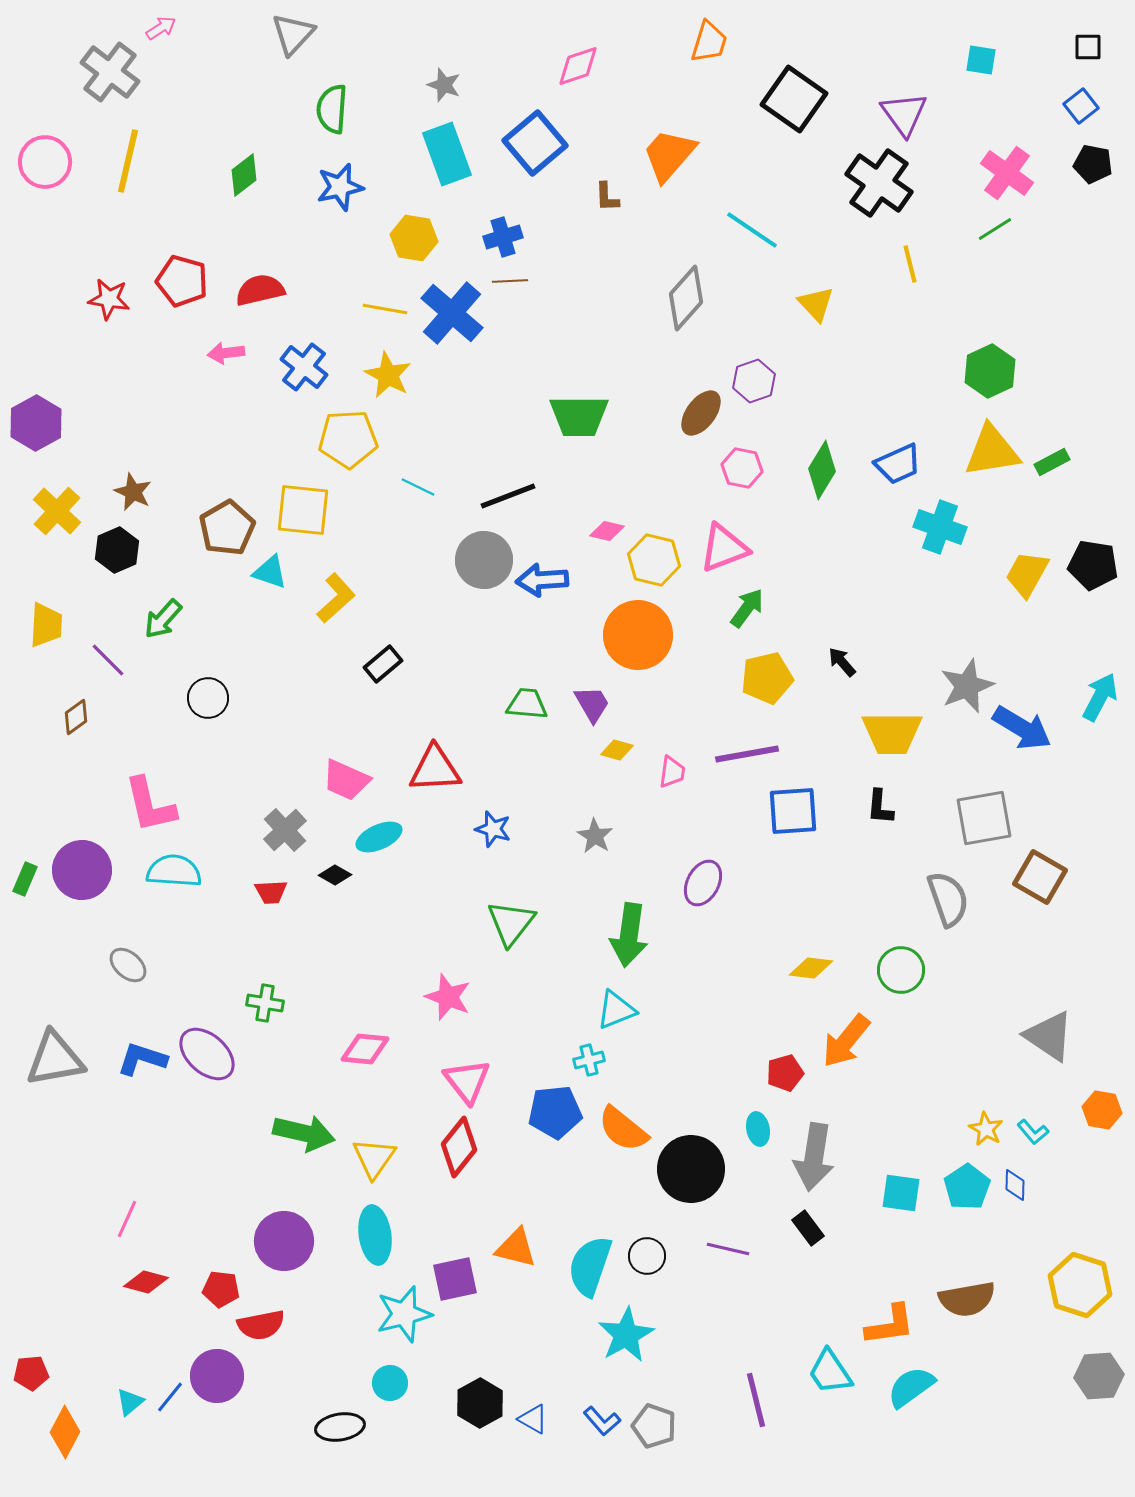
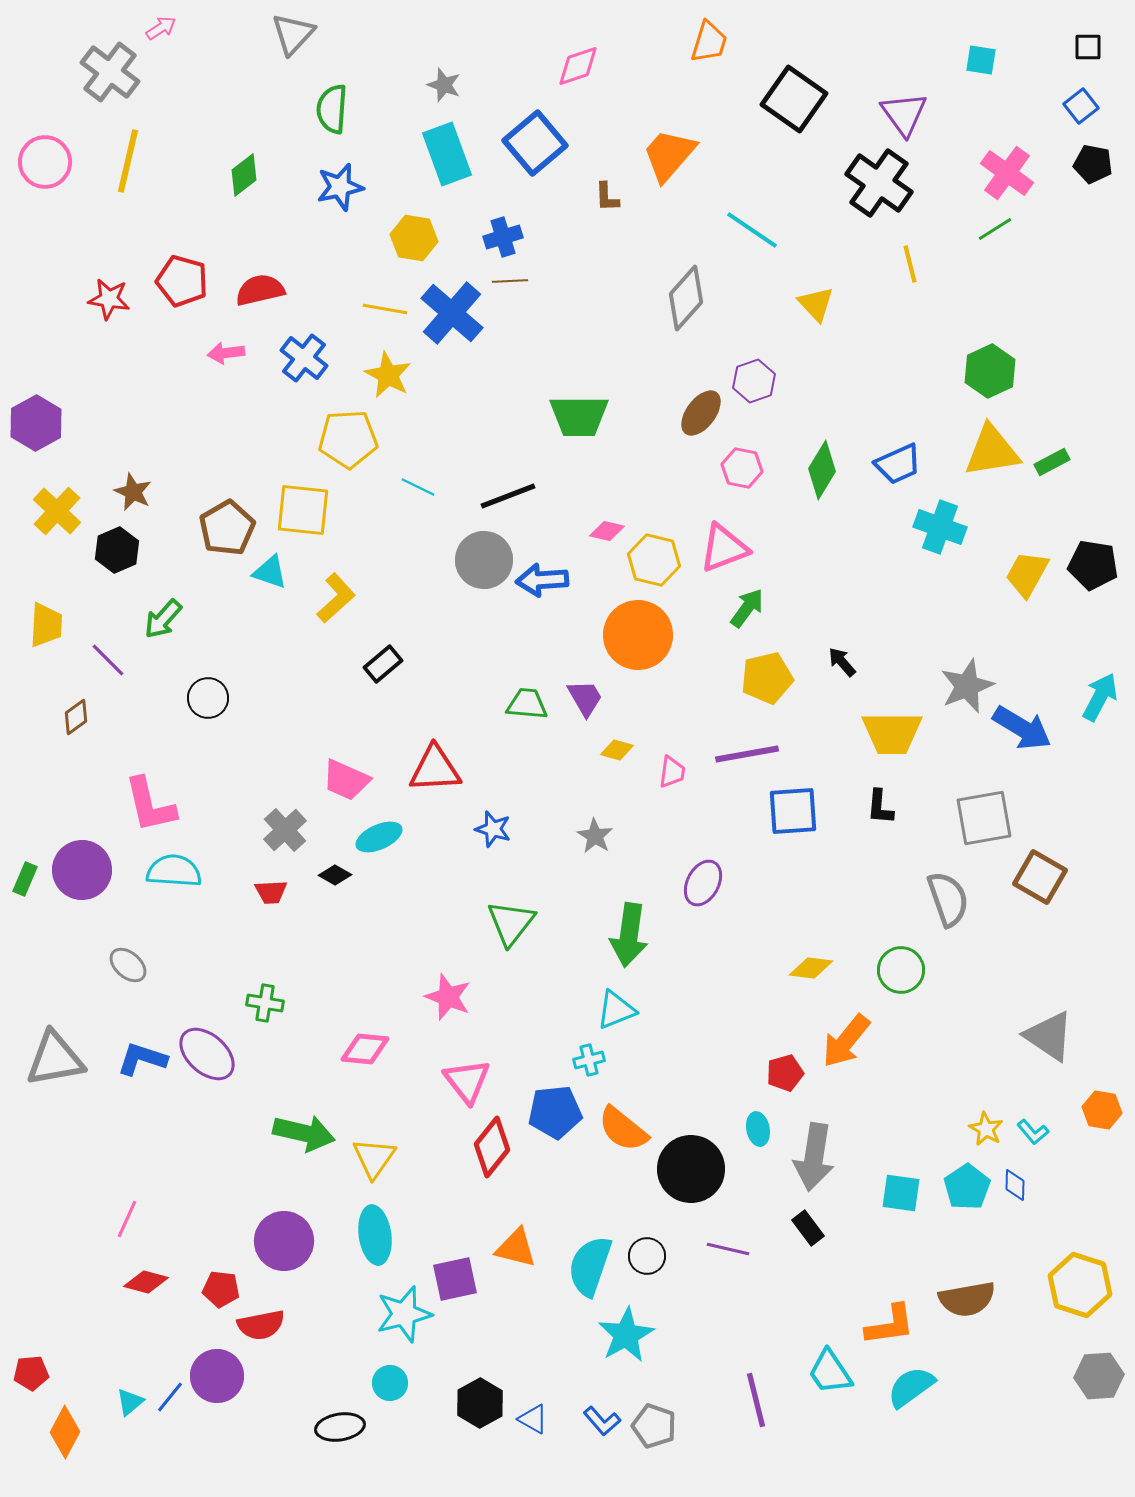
blue cross at (304, 367): moved 9 px up
purple trapezoid at (592, 704): moved 7 px left, 6 px up
red diamond at (459, 1147): moved 33 px right
